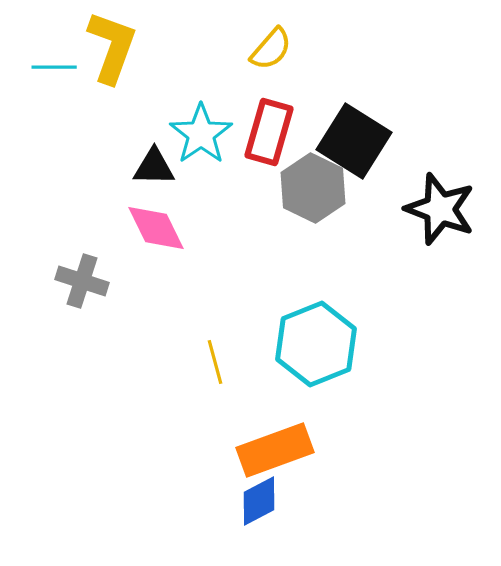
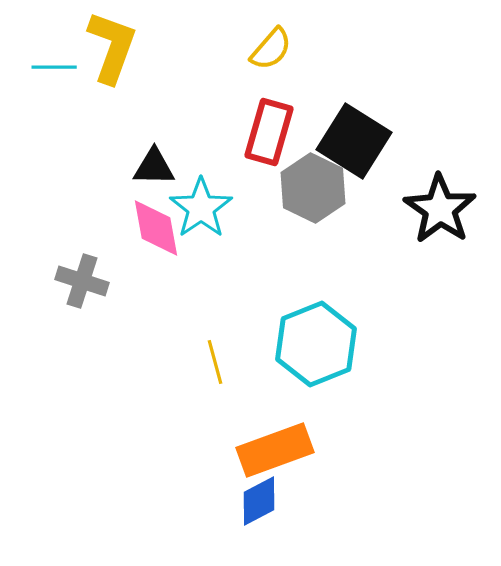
cyan star: moved 74 px down
black star: rotated 14 degrees clockwise
pink diamond: rotated 16 degrees clockwise
